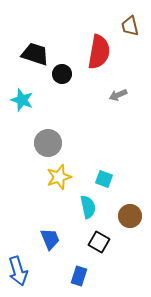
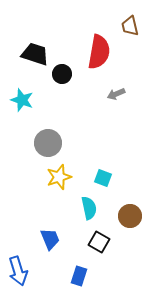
gray arrow: moved 2 px left, 1 px up
cyan square: moved 1 px left, 1 px up
cyan semicircle: moved 1 px right, 1 px down
